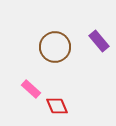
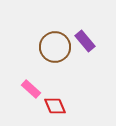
purple rectangle: moved 14 px left
red diamond: moved 2 px left
